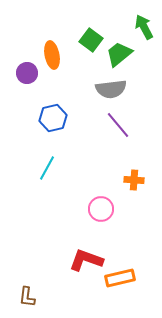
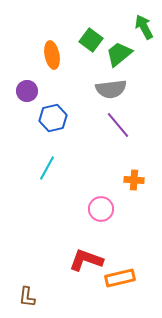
purple circle: moved 18 px down
